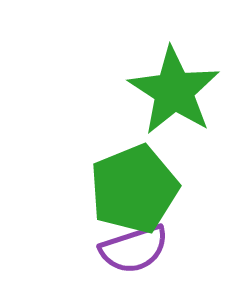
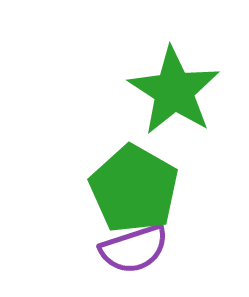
green pentagon: rotated 20 degrees counterclockwise
